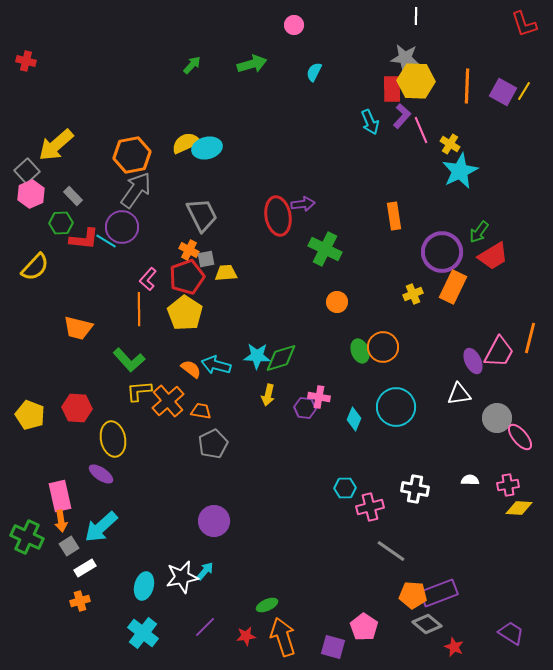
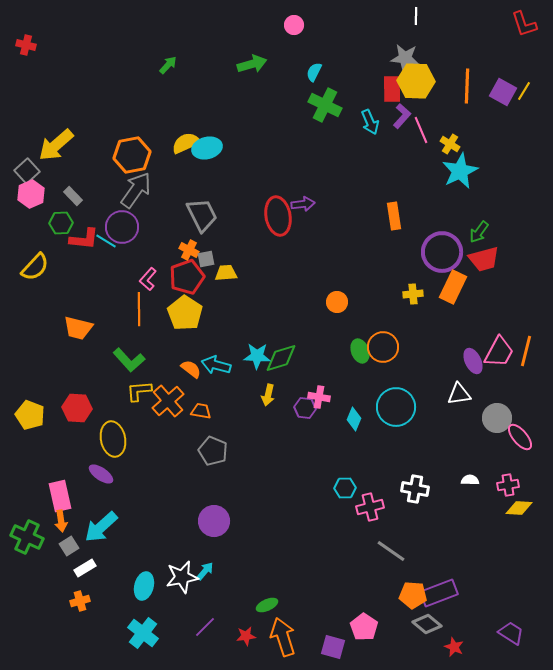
red cross at (26, 61): moved 16 px up
green arrow at (192, 65): moved 24 px left
green cross at (325, 249): moved 144 px up
red trapezoid at (493, 256): moved 9 px left, 3 px down; rotated 16 degrees clockwise
yellow cross at (413, 294): rotated 18 degrees clockwise
orange line at (530, 338): moved 4 px left, 13 px down
gray pentagon at (213, 444): moved 7 px down; rotated 24 degrees counterclockwise
